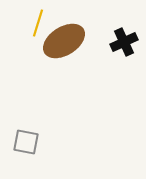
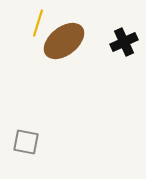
brown ellipse: rotated 6 degrees counterclockwise
